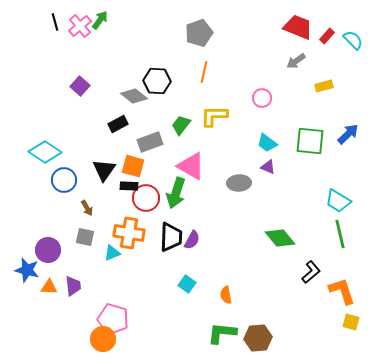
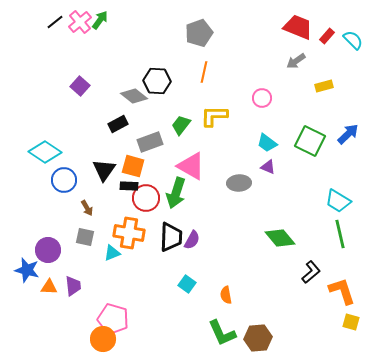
black line at (55, 22): rotated 66 degrees clockwise
pink cross at (80, 26): moved 4 px up
green square at (310, 141): rotated 20 degrees clockwise
green L-shape at (222, 333): rotated 120 degrees counterclockwise
